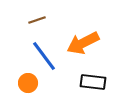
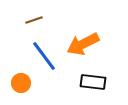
brown line: moved 3 px left
orange arrow: moved 1 px down
orange circle: moved 7 px left
